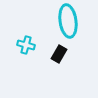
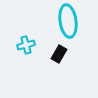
cyan cross: rotated 30 degrees counterclockwise
